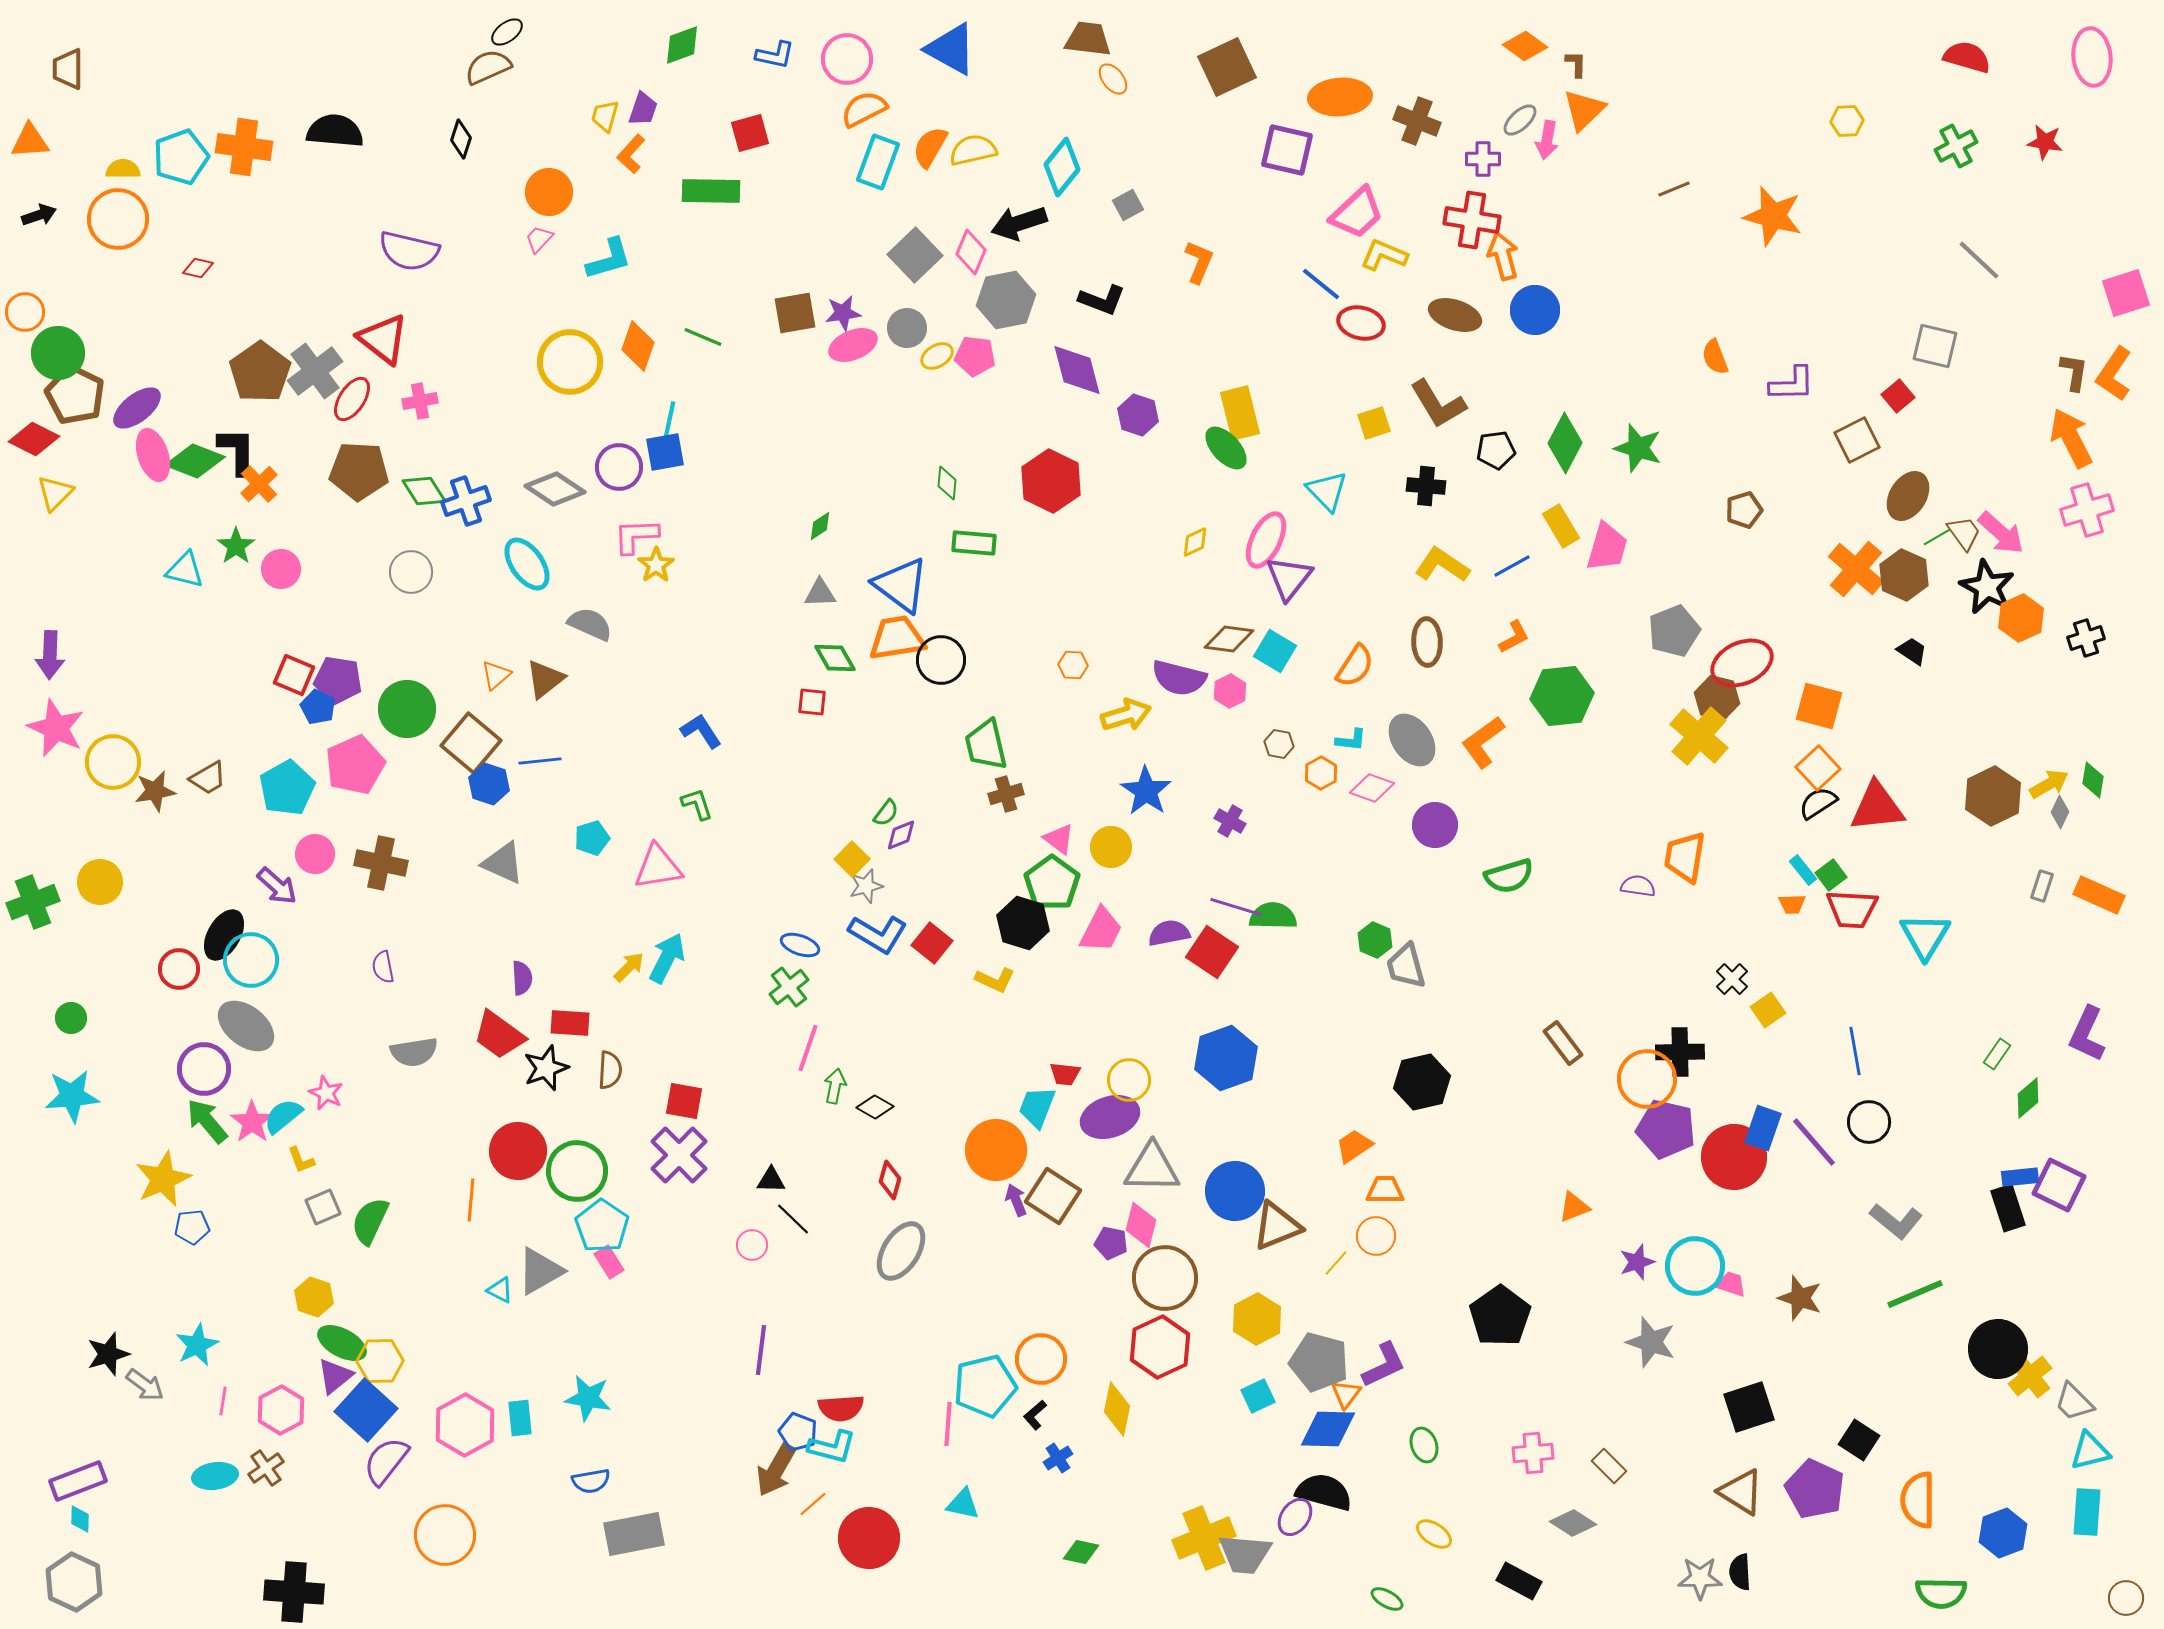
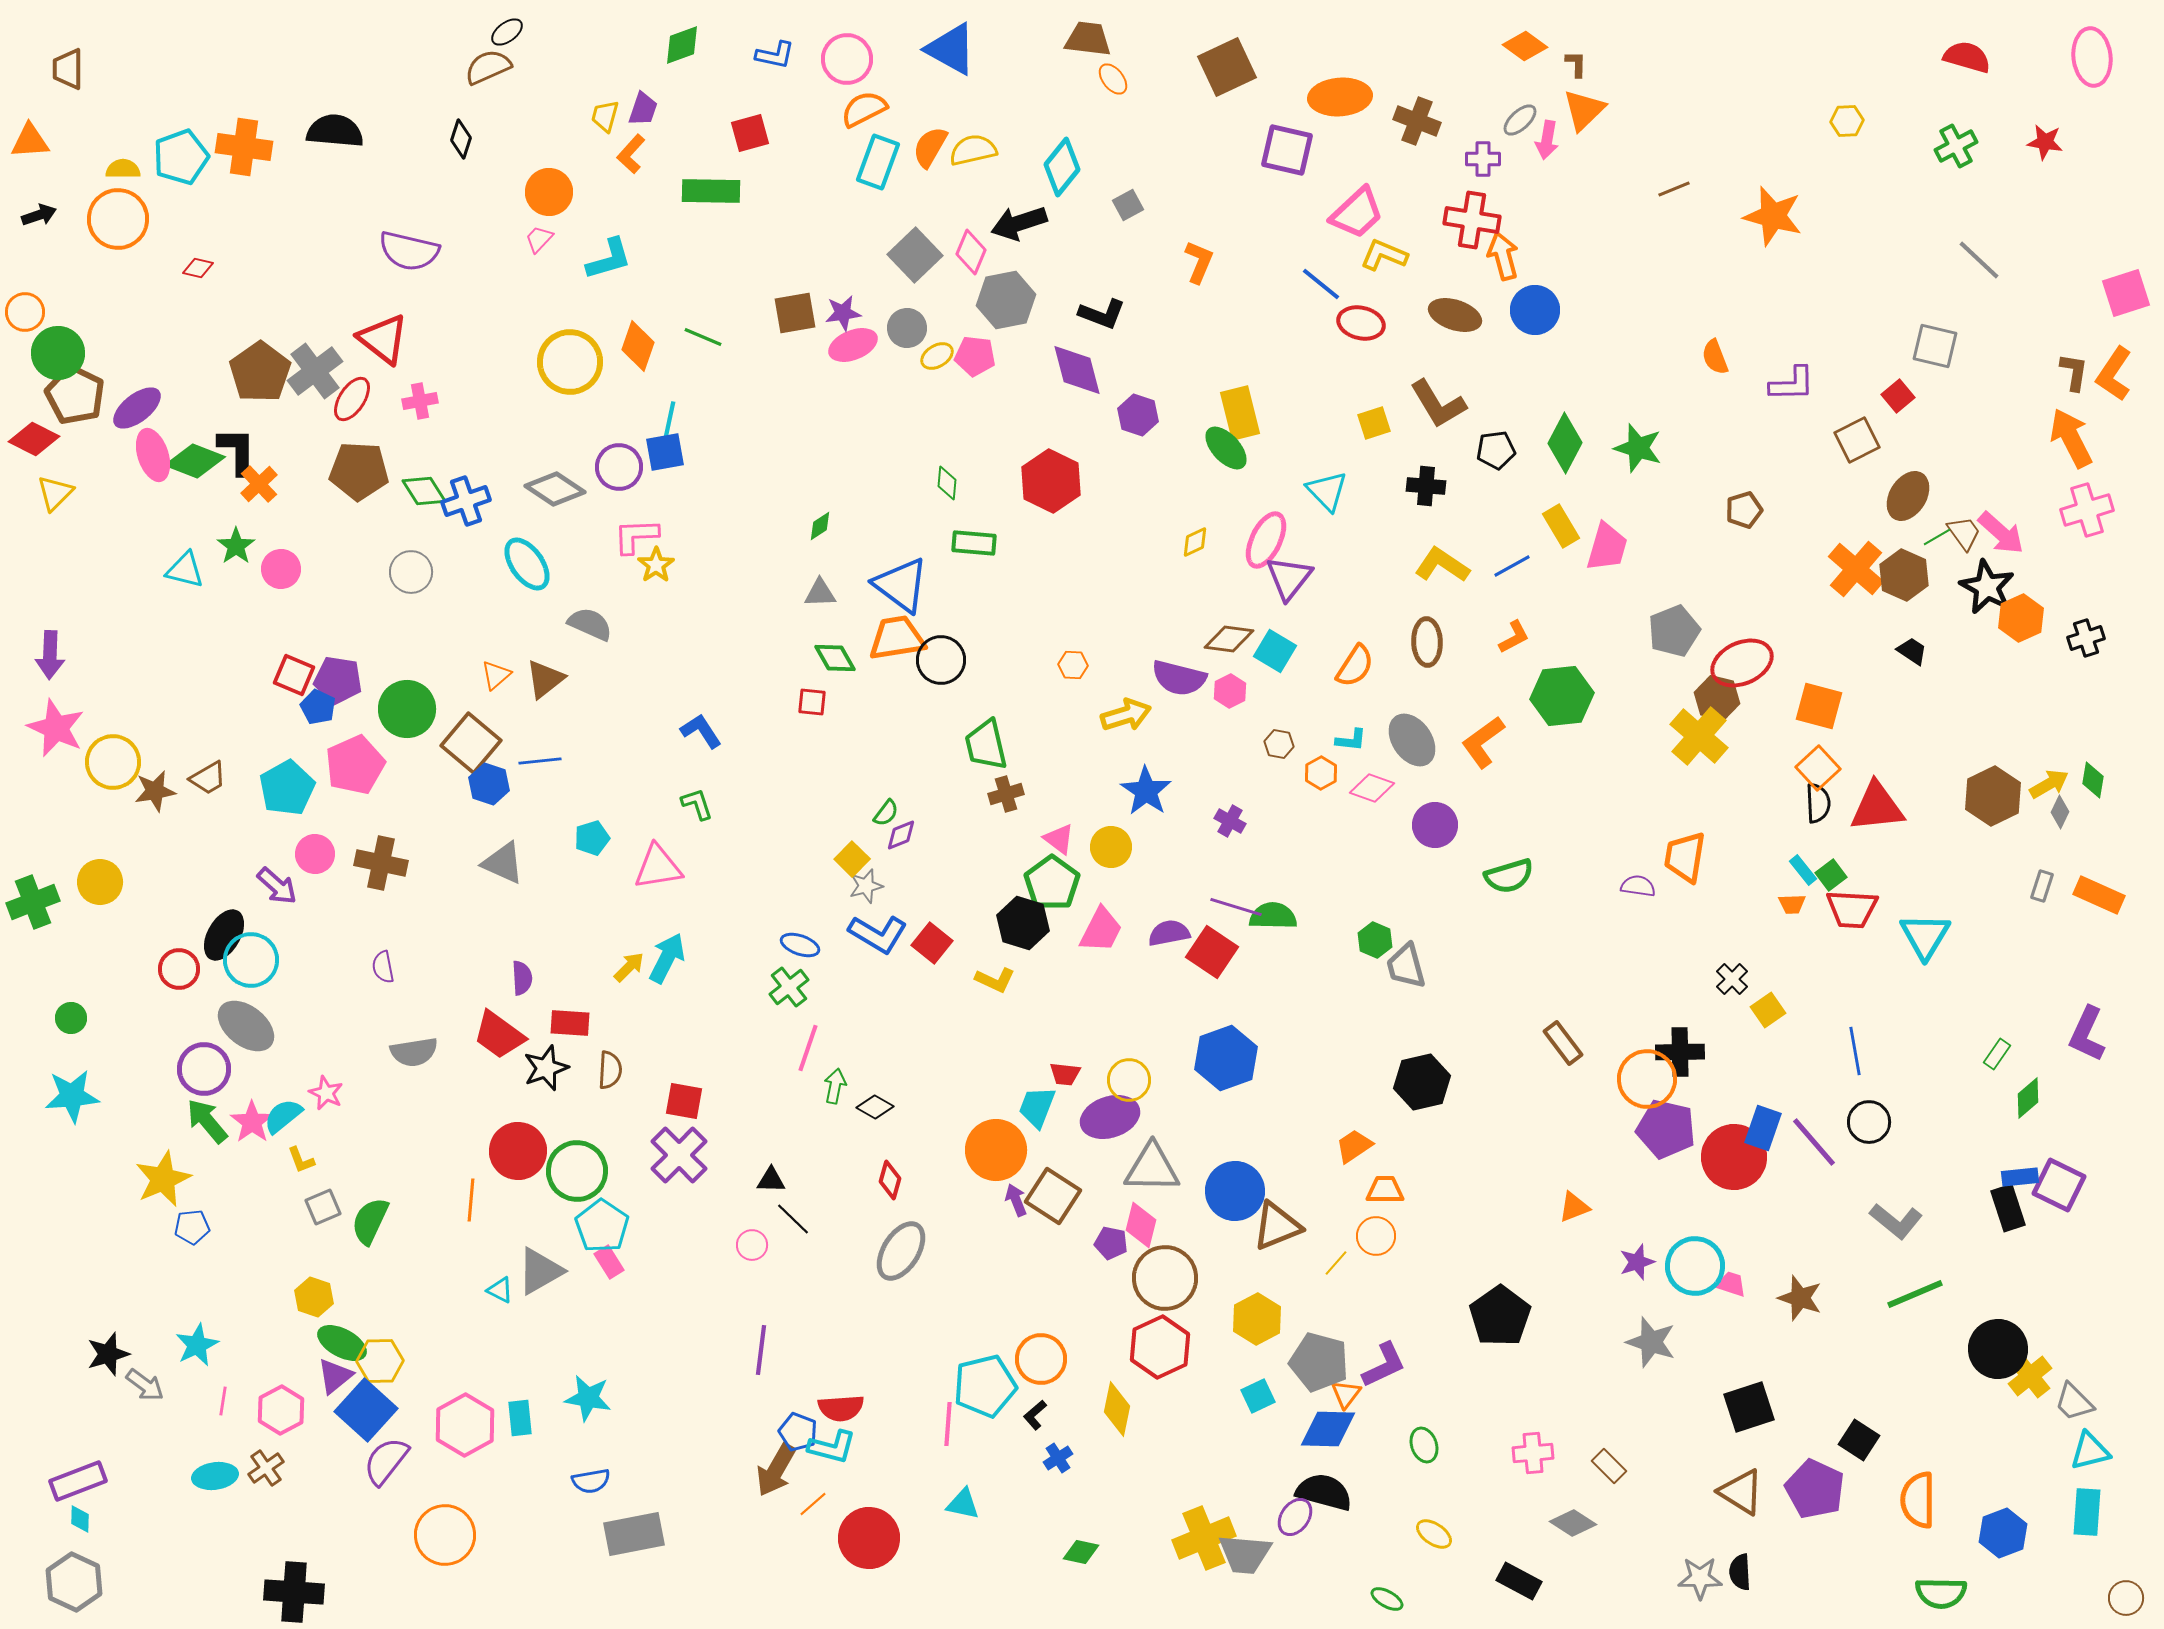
black L-shape at (1102, 300): moved 14 px down
black semicircle at (1818, 803): rotated 120 degrees clockwise
